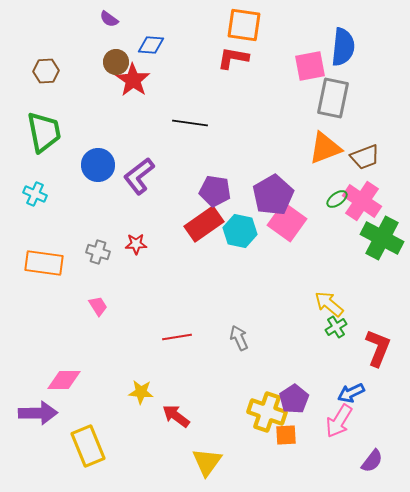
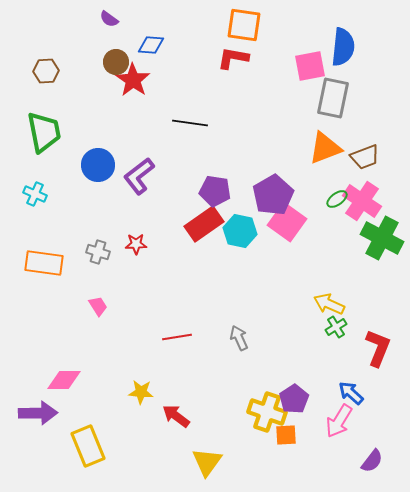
yellow arrow at (329, 304): rotated 16 degrees counterclockwise
blue arrow at (351, 393): rotated 68 degrees clockwise
